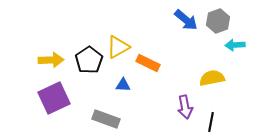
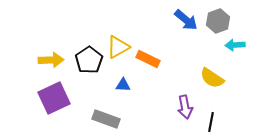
orange rectangle: moved 4 px up
yellow semicircle: rotated 135 degrees counterclockwise
